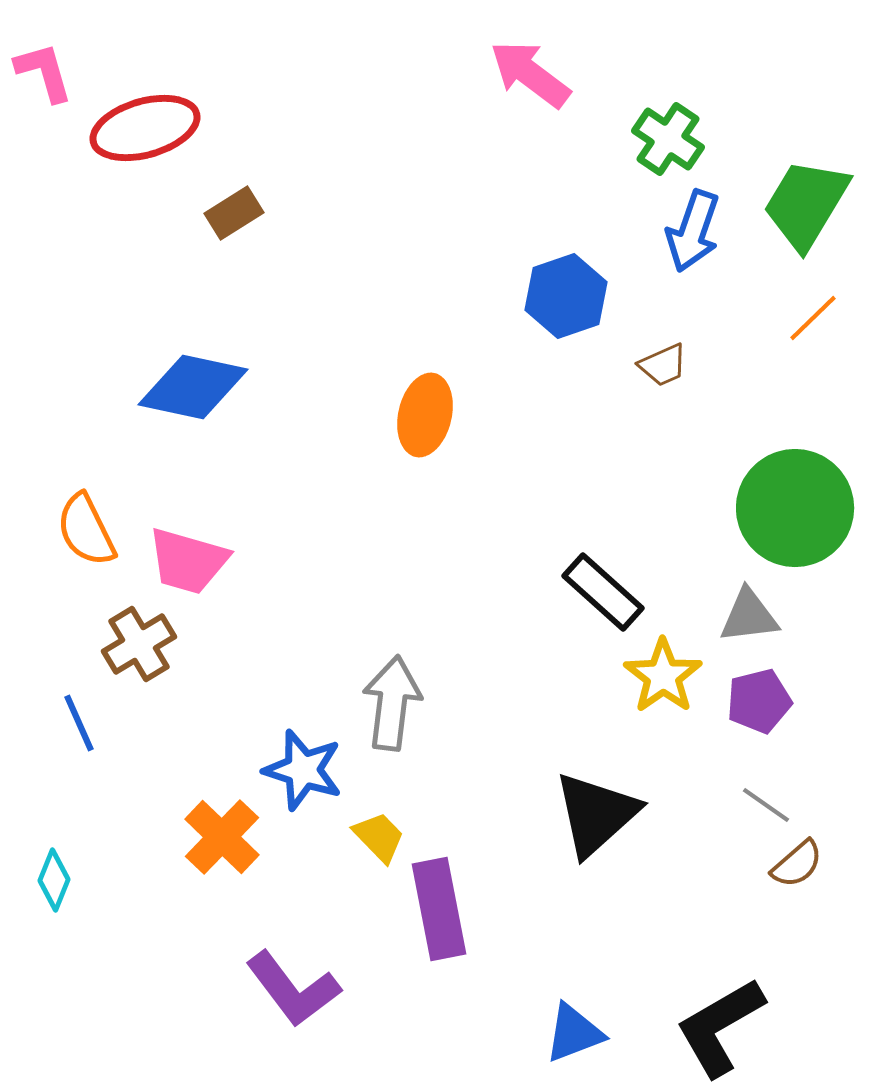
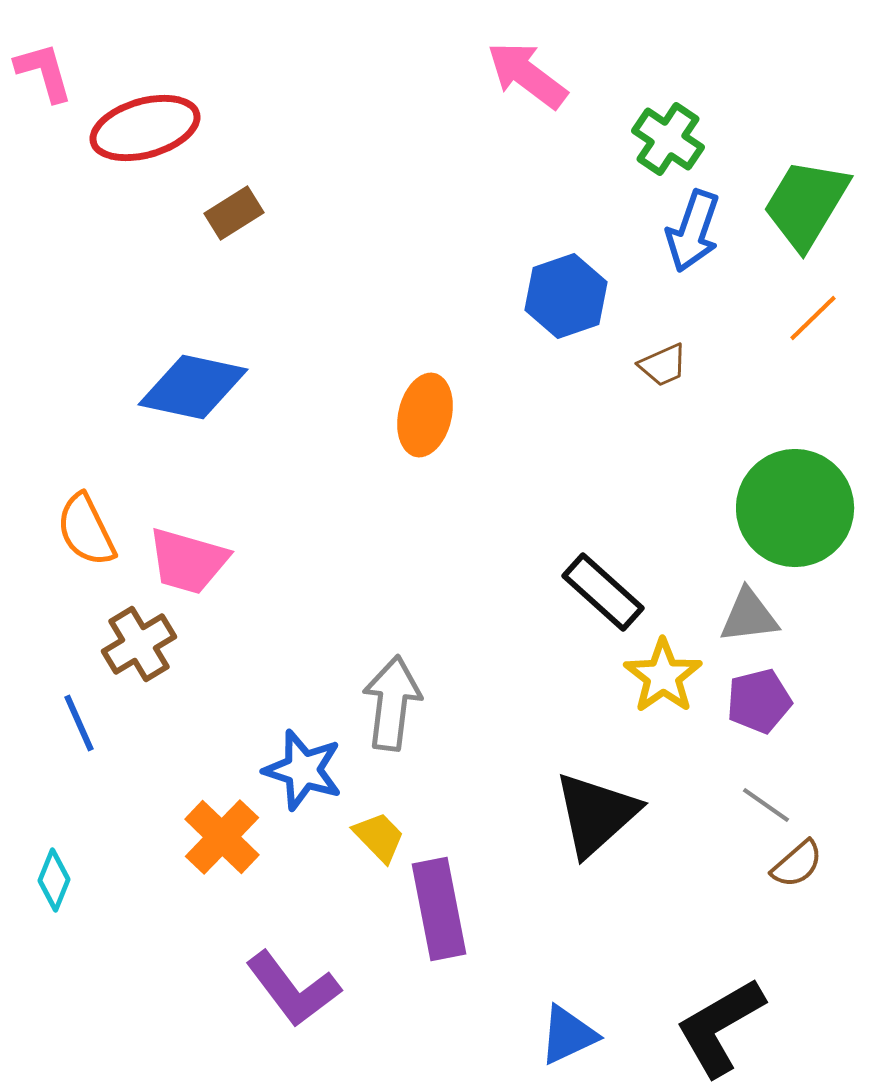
pink arrow: moved 3 px left, 1 px down
blue triangle: moved 6 px left, 2 px down; rotated 4 degrees counterclockwise
